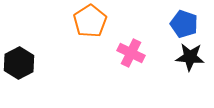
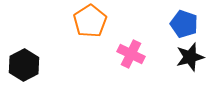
pink cross: moved 1 px down
black star: rotated 20 degrees counterclockwise
black hexagon: moved 5 px right, 2 px down
